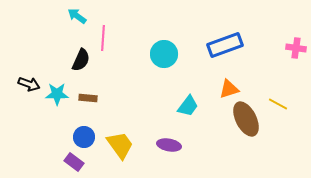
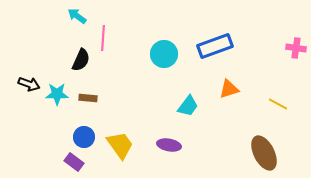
blue rectangle: moved 10 px left, 1 px down
brown ellipse: moved 18 px right, 34 px down
